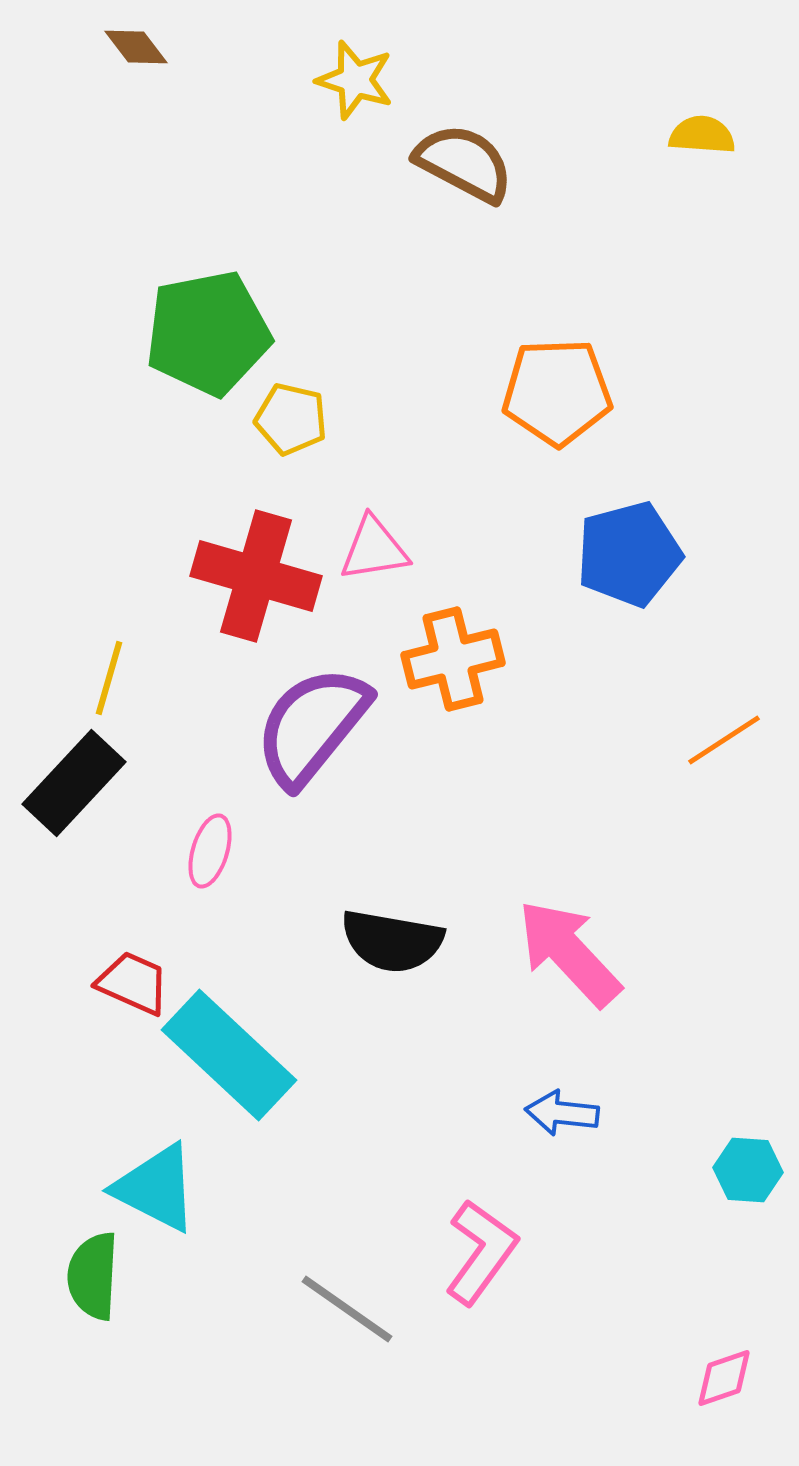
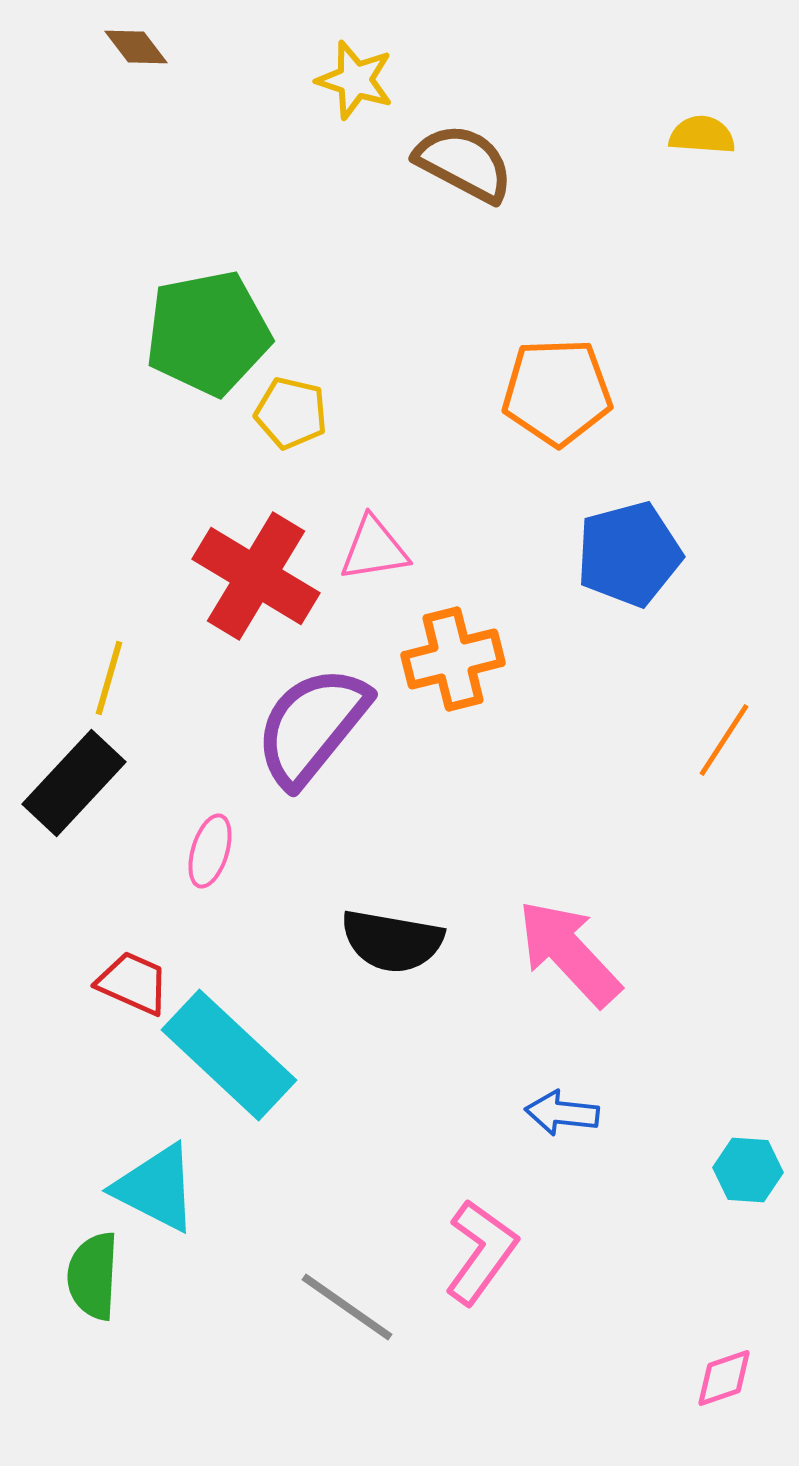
yellow pentagon: moved 6 px up
red cross: rotated 15 degrees clockwise
orange line: rotated 24 degrees counterclockwise
gray line: moved 2 px up
